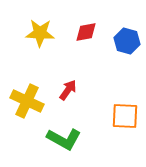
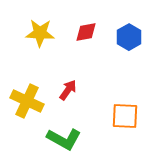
blue hexagon: moved 2 px right, 4 px up; rotated 15 degrees clockwise
